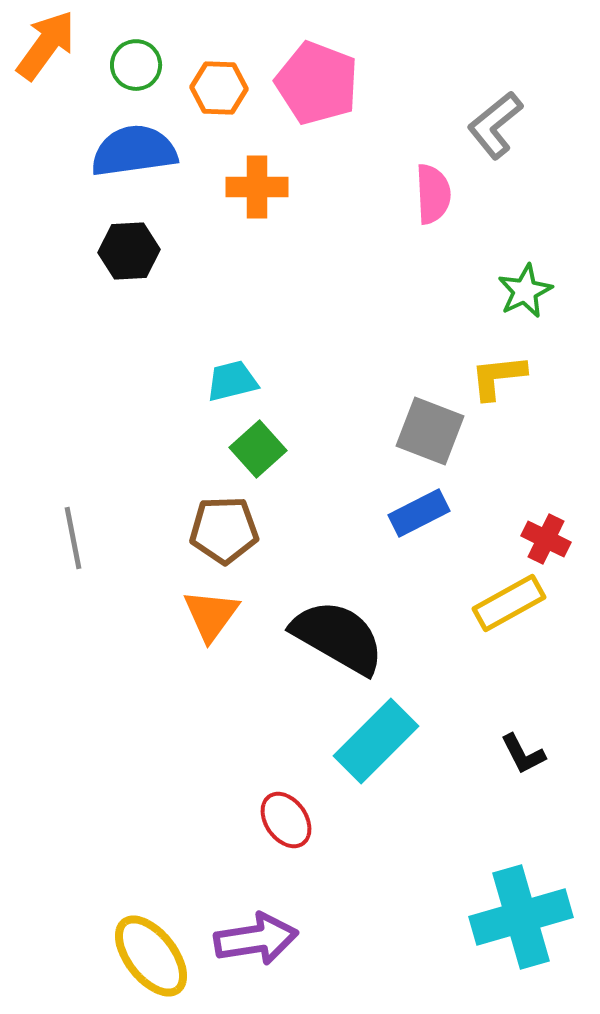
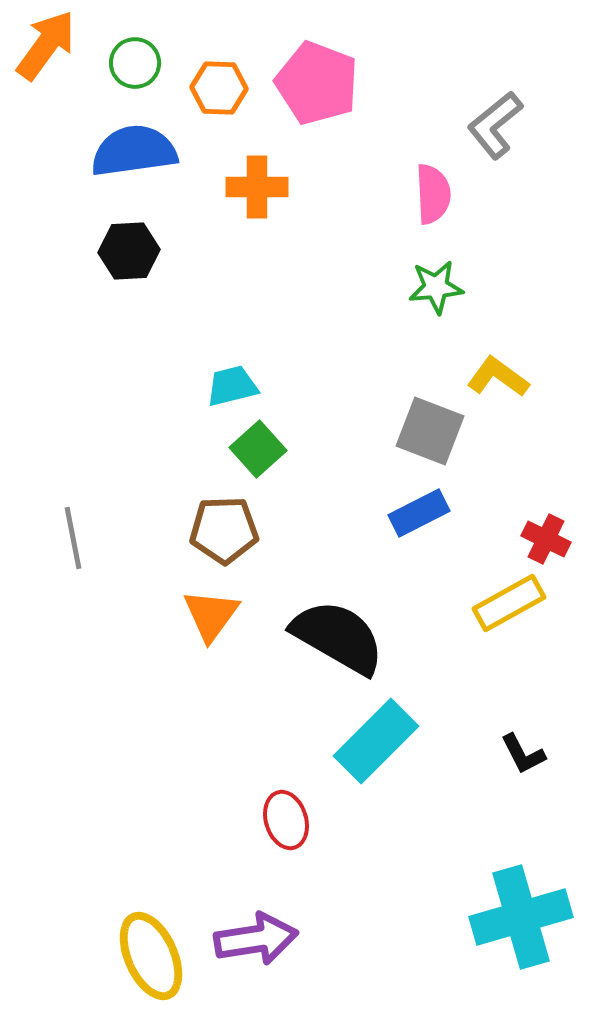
green circle: moved 1 px left, 2 px up
green star: moved 89 px left, 4 px up; rotated 20 degrees clockwise
yellow L-shape: rotated 42 degrees clockwise
cyan trapezoid: moved 5 px down
red ellipse: rotated 18 degrees clockwise
yellow ellipse: rotated 14 degrees clockwise
